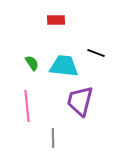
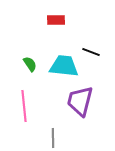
black line: moved 5 px left, 1 px up
green semicircle: moved 2 px left, 1 px down
pink line: moved 3 px left
